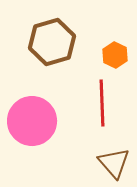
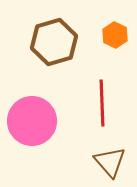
brown hexagon: moved 2 px right
orange hexagon: moved 20 px up
brown triangle: moved 4 px left, 1 px up
